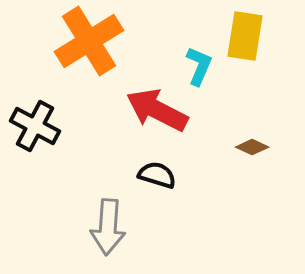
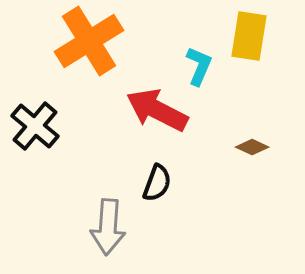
yellow rectangle: moved 4 px right
black cross: rotated 12 degrees clockwise
black semicircle: moved 8 px down; rotated 93 degrees clockwise
